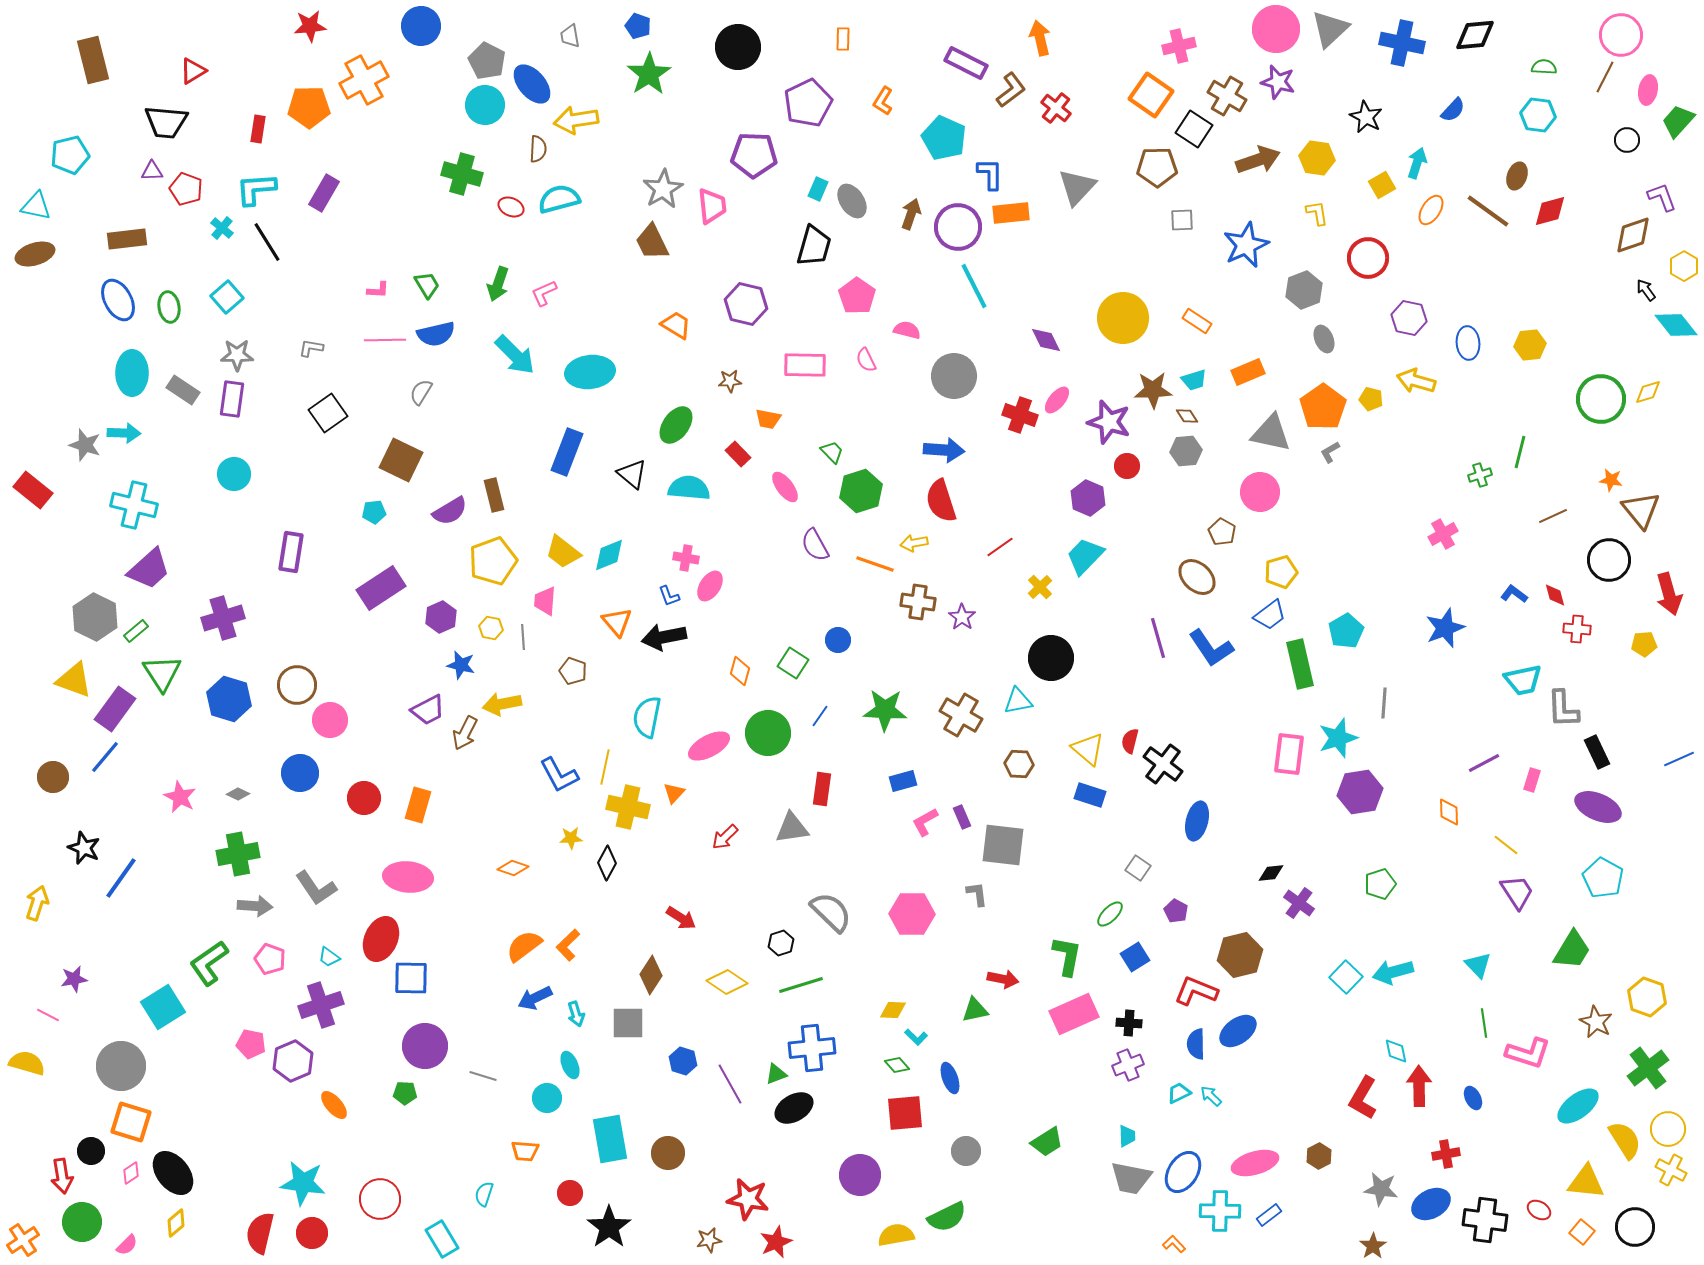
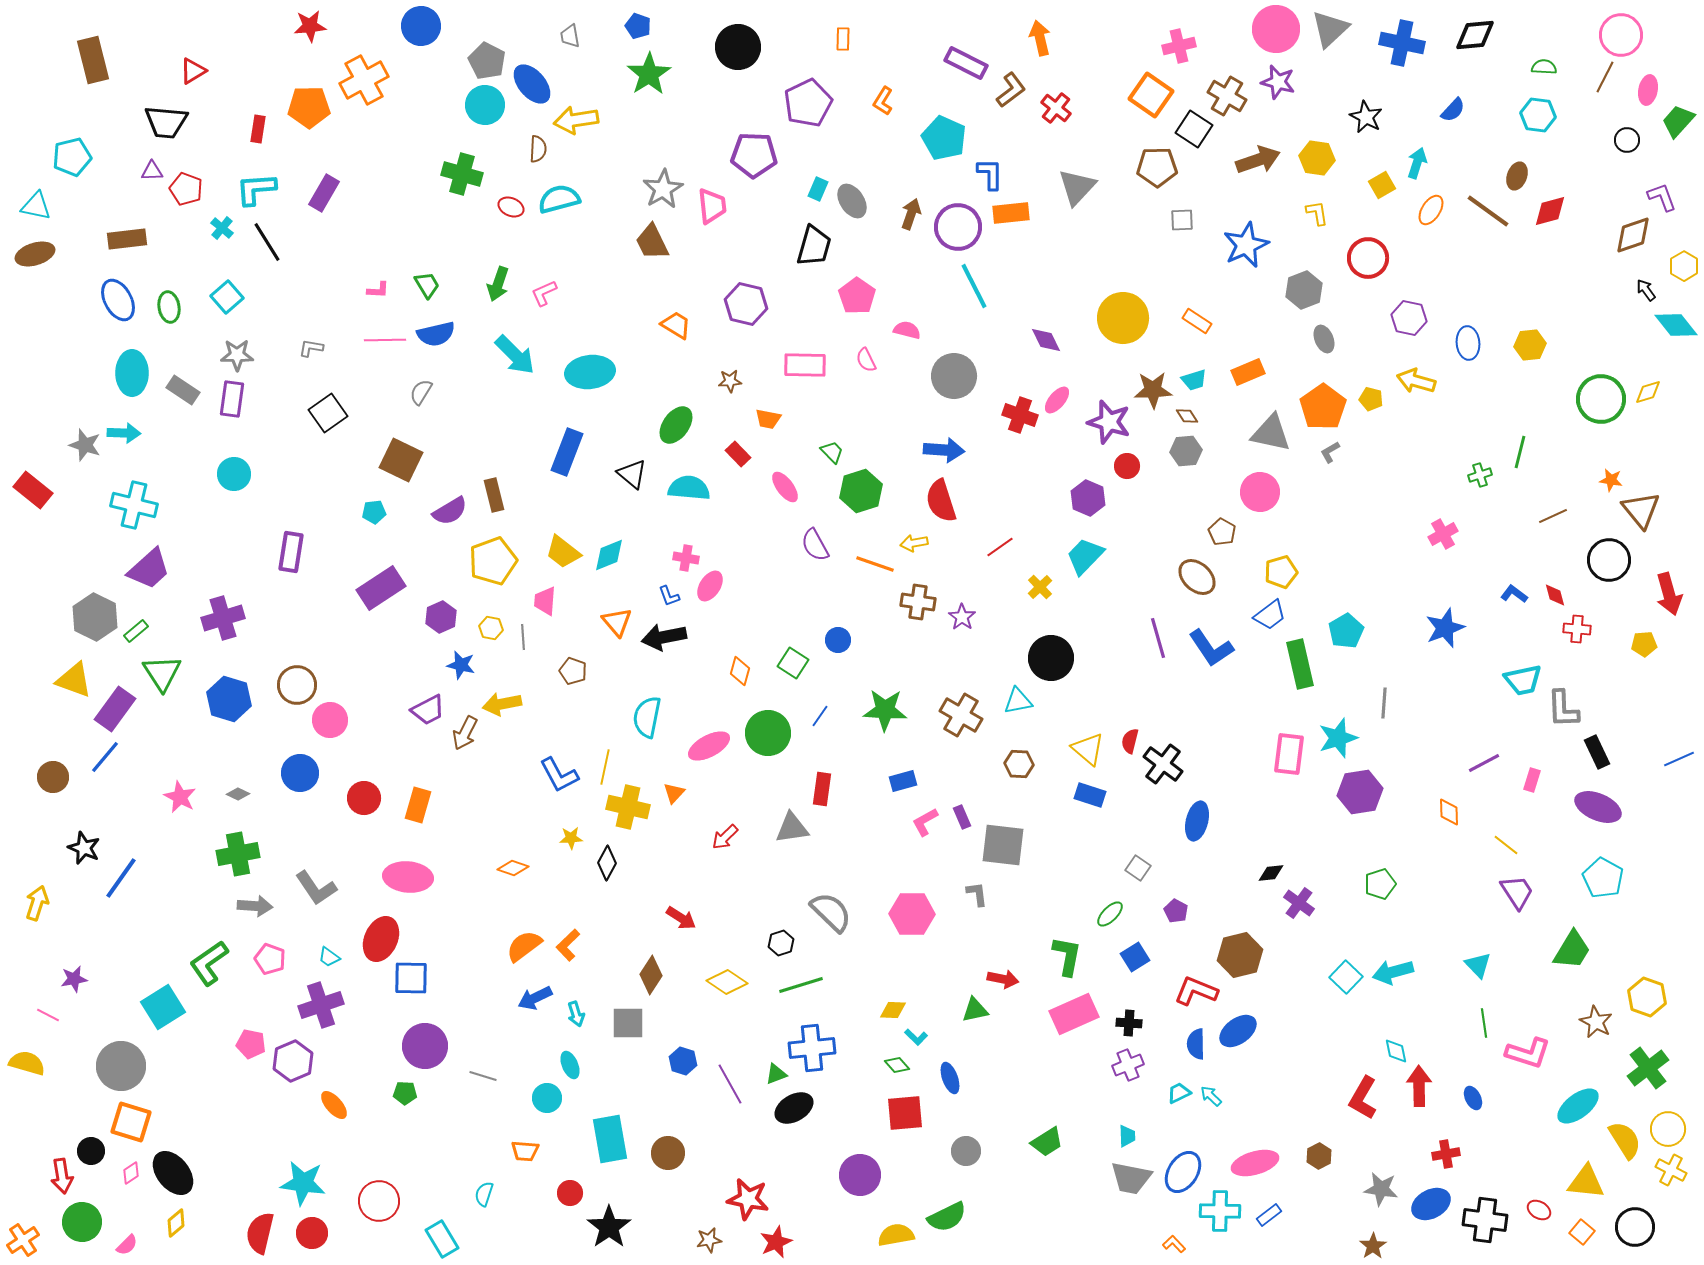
cyan pentagon at (70, 155): moved 2 px right, 2 px down
red circle at (380, 1199): moved 1 px left, 2 px down
